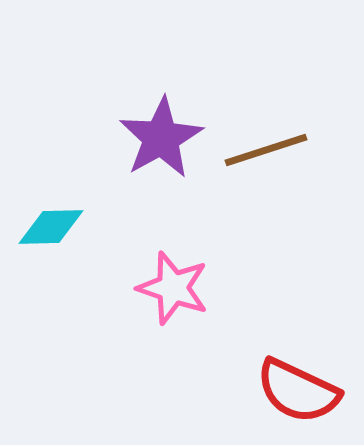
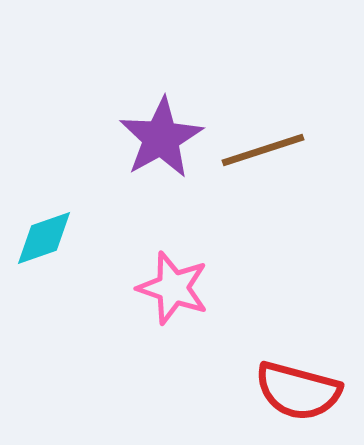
brown line: moved 3 px left
cyan diamond: moved 7 px left, 11 px down; rotated 18 degrees counterclockwise
red semicircle: rotated 10 degrees counterclockwise
